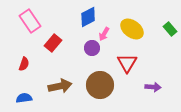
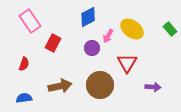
pink arrow: moved 4 px right, 2 px down
red rectangle: rotated 12 degrees counterclockwise
